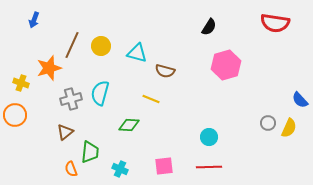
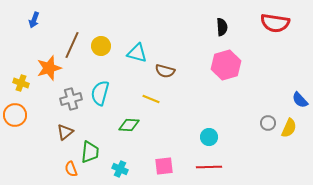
black semicircle: moved 13 px right; rotated 36 degrees counterclockwise
